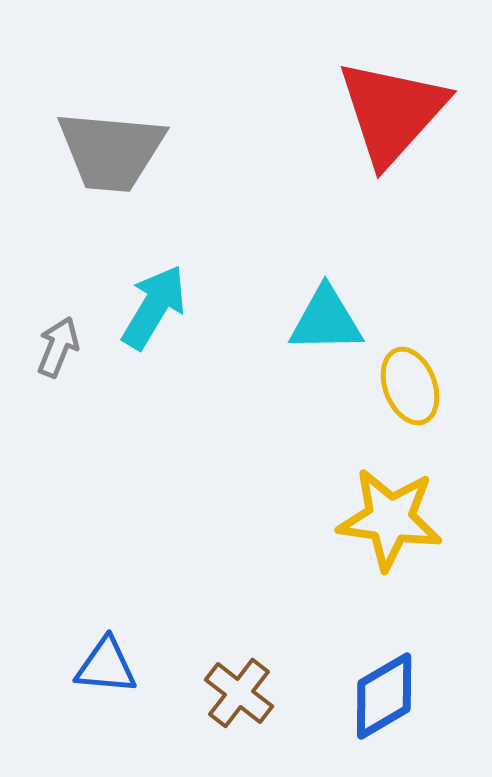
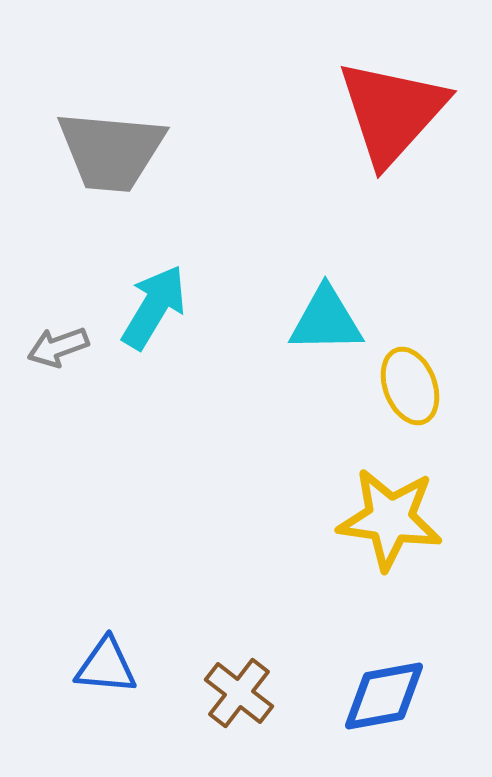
gray arrow: rotated 132 degrees counterclockwise
blue diamond: rotated 20 degrees clockwise
